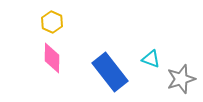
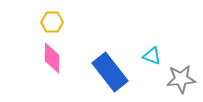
yellow hexagon: rotated 25 degrees counterclockwise
cyan triangle: moved 1 px right, 3 px up
gray star: rotated 12 degrees clockwise
